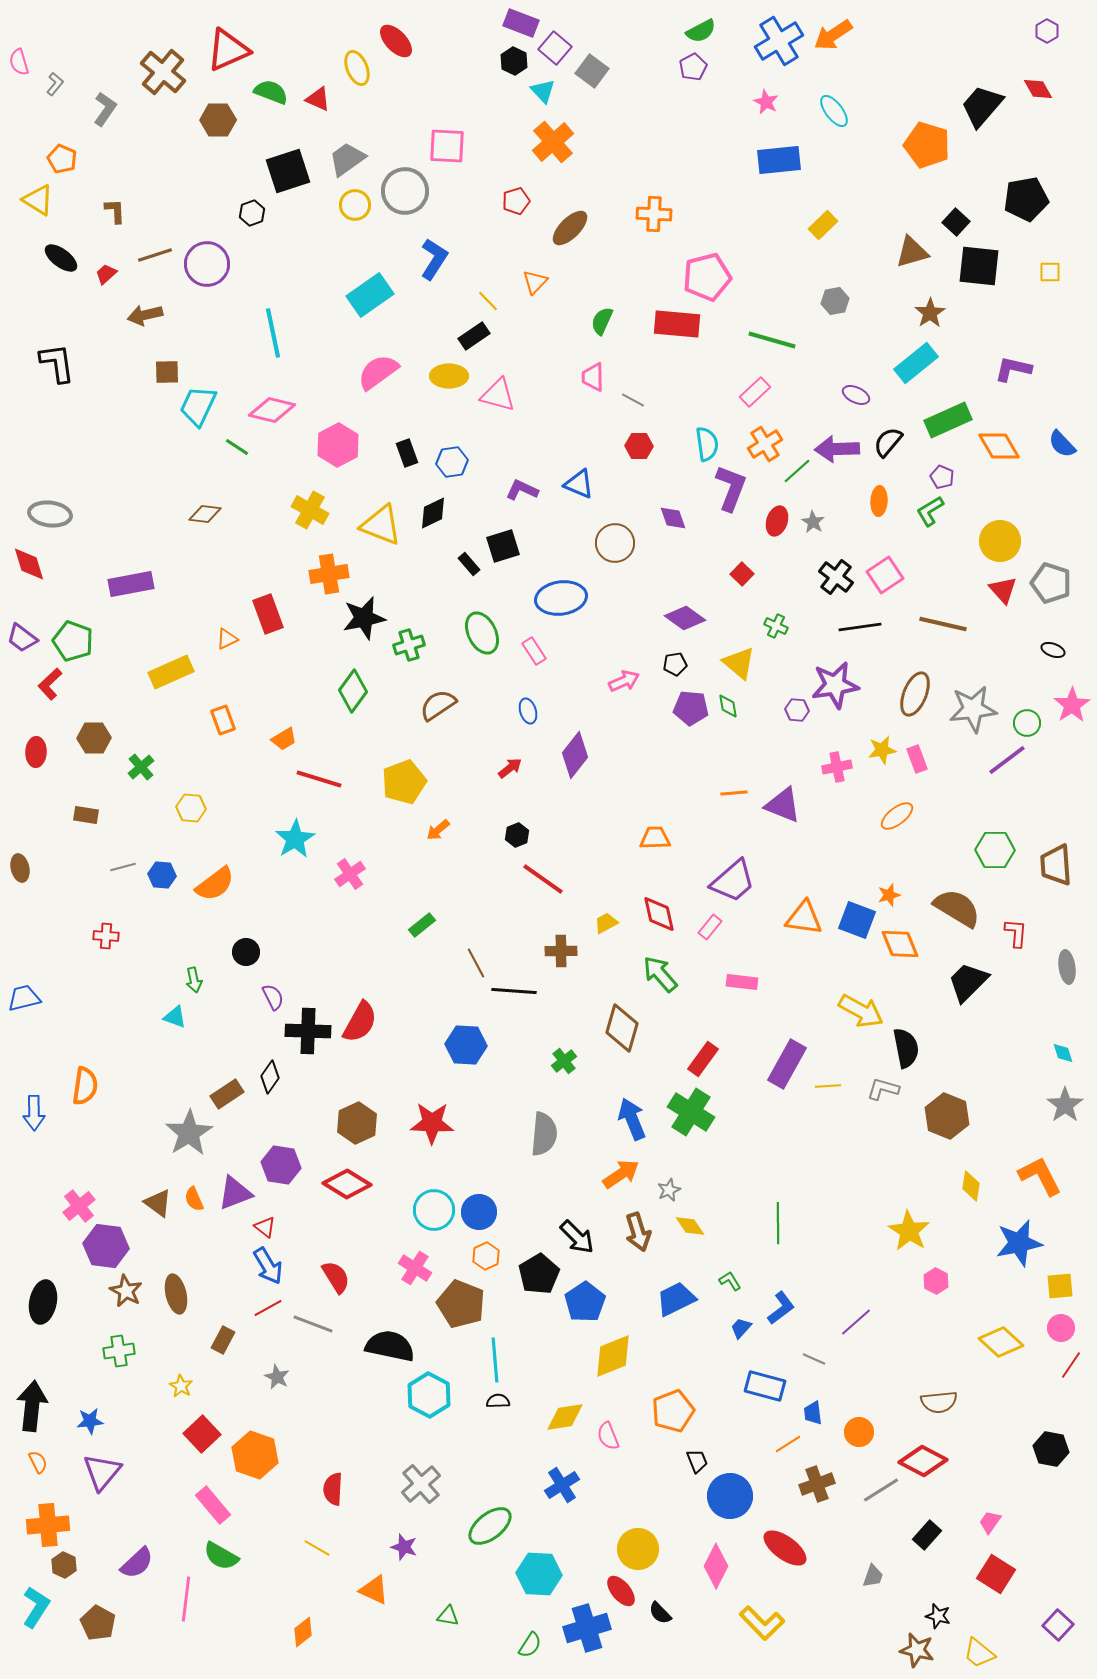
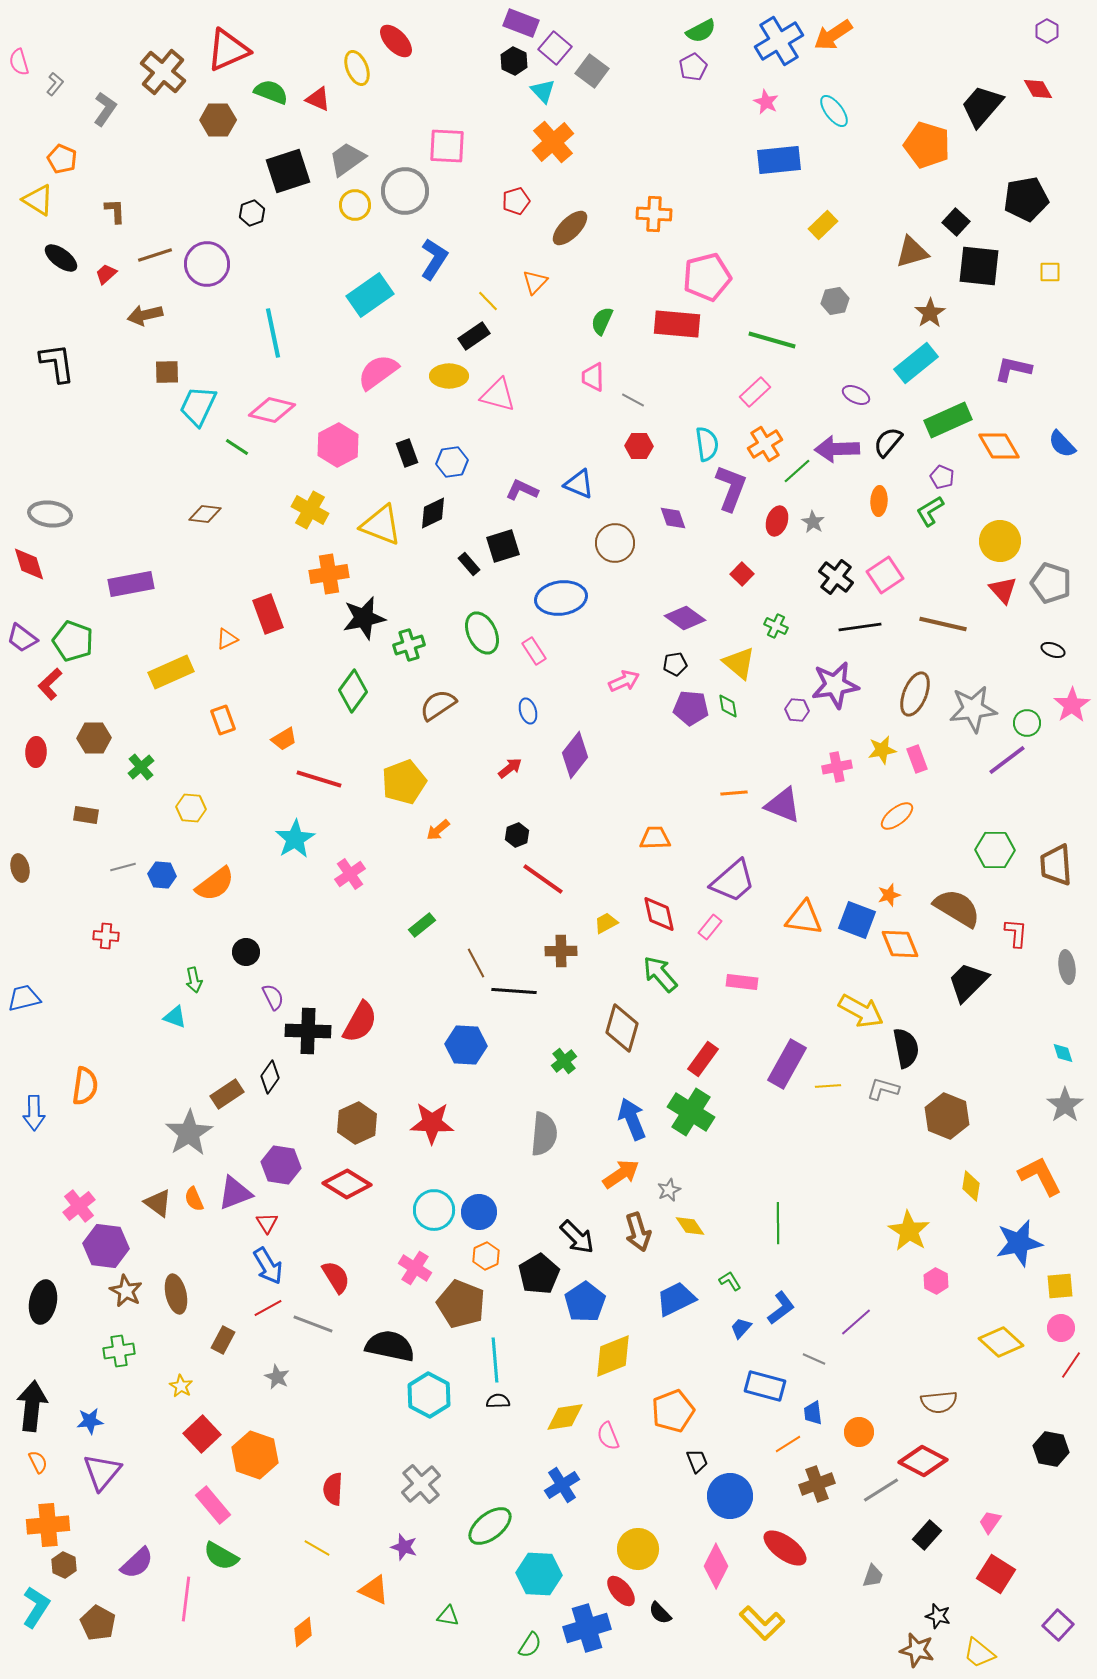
red triangle at (265, 1227): moved 2 px right, 4 px up; rotated 20 degrees clockwise
